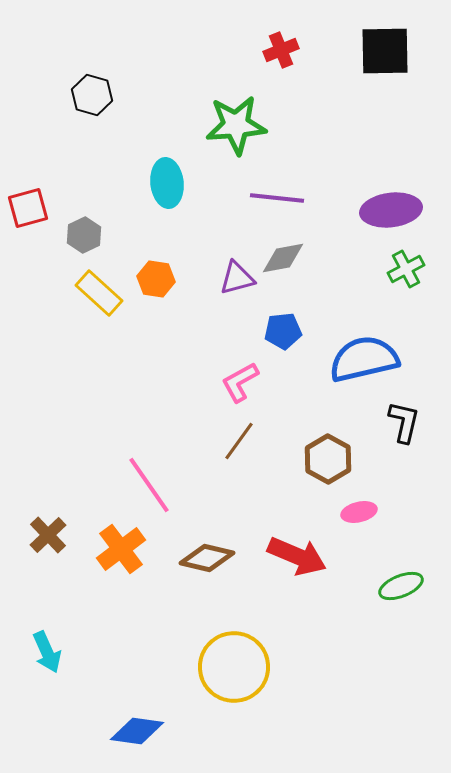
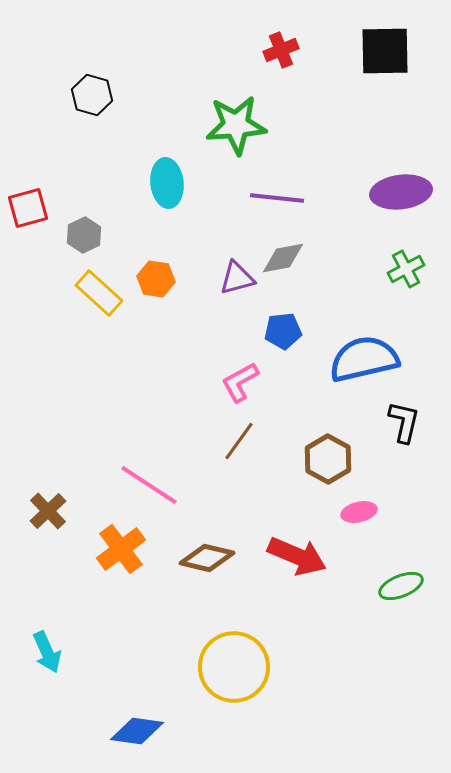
purple ellipse: moved 10 px right, 18 px up
pink line: rotated 22 degrees counterclockwise
brown cross: moved 24 px up
